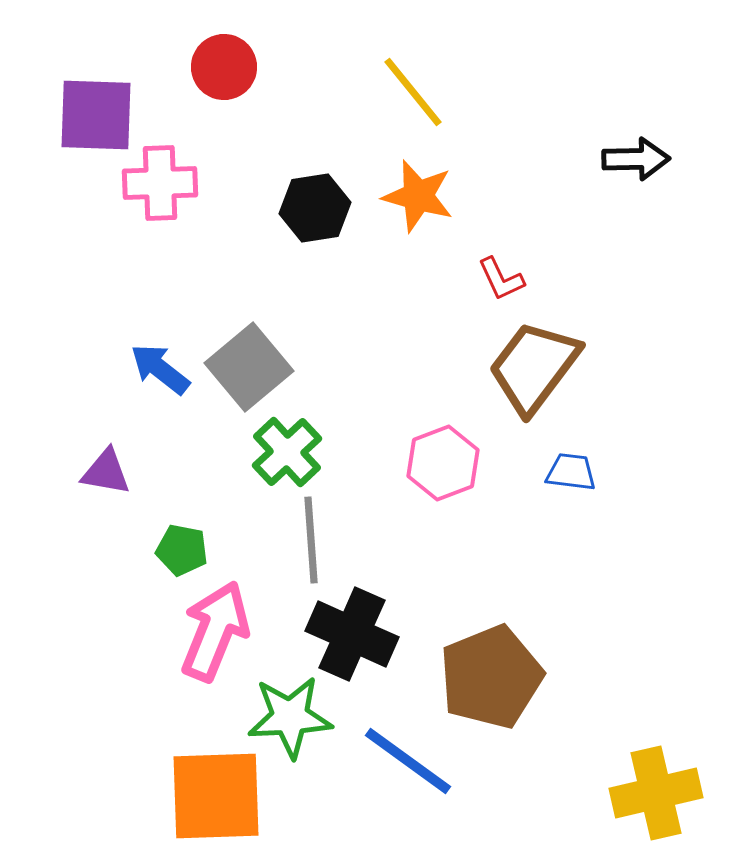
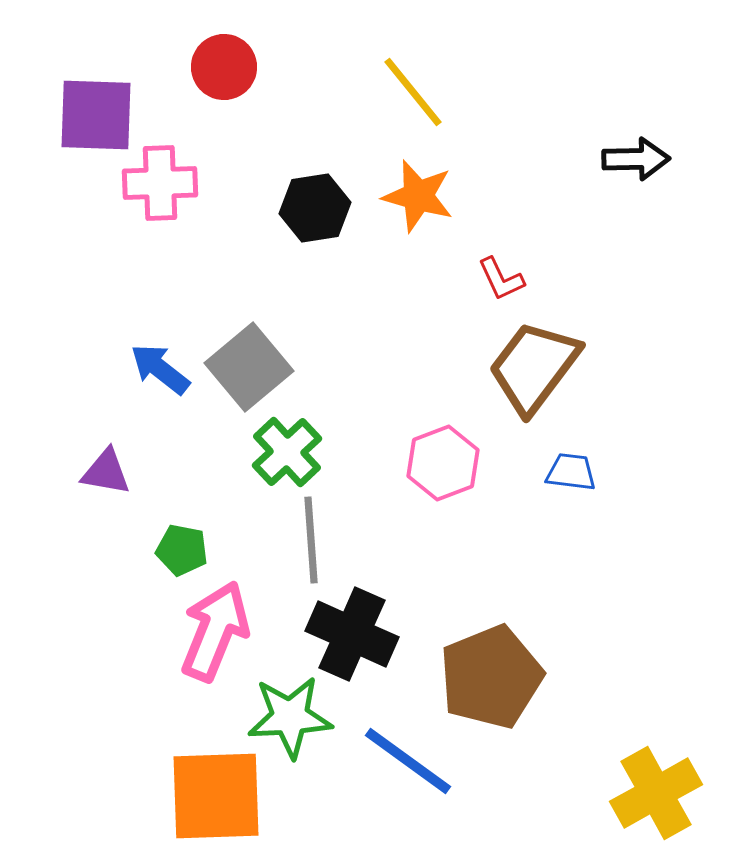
yellow cross: rotated 16 degrees counterclockwise
